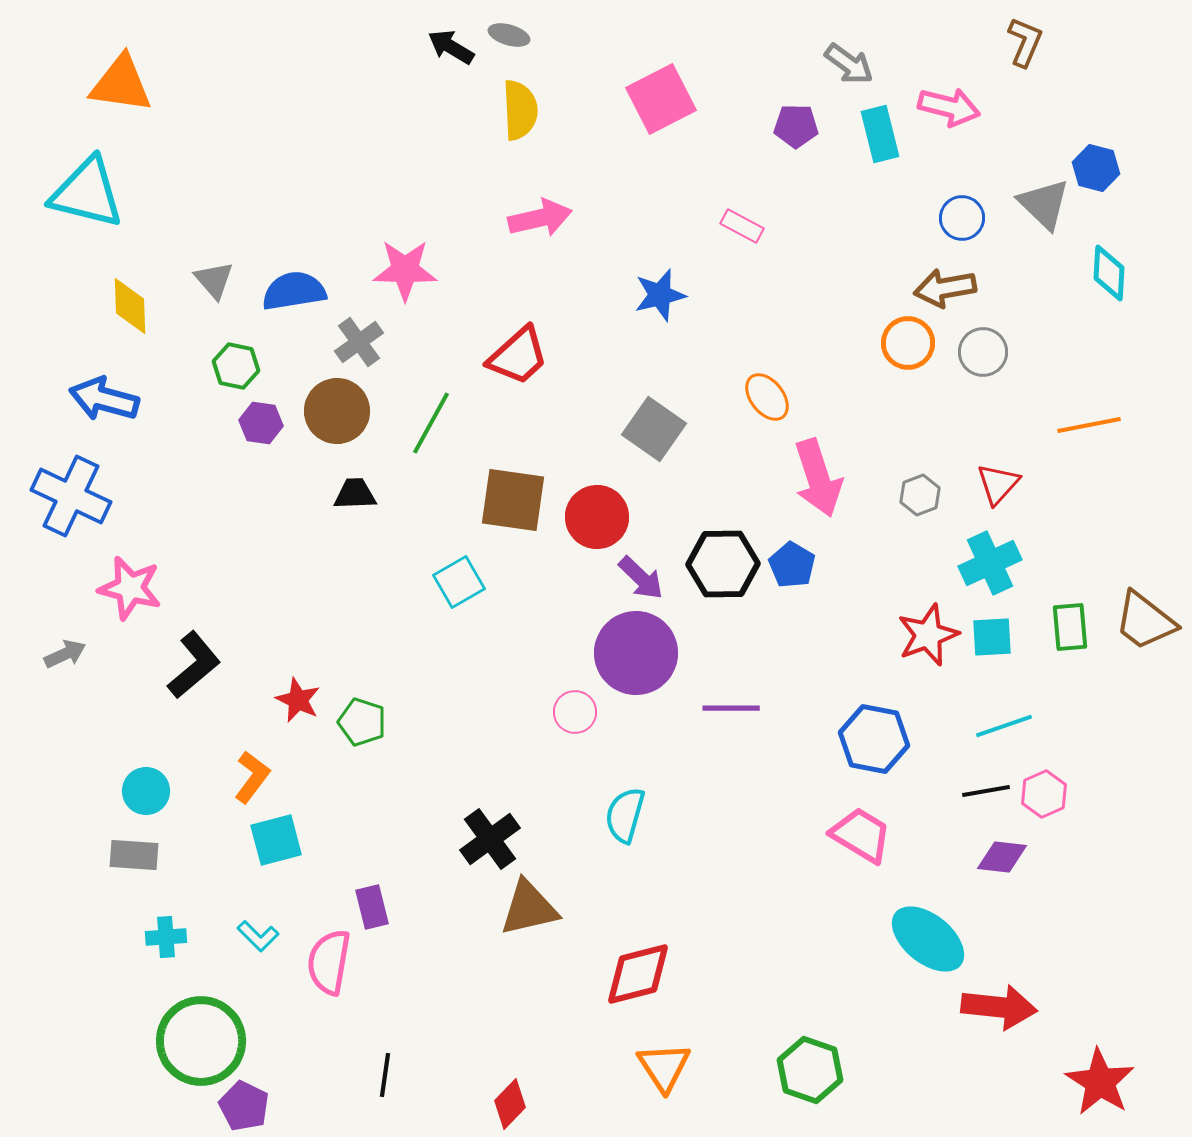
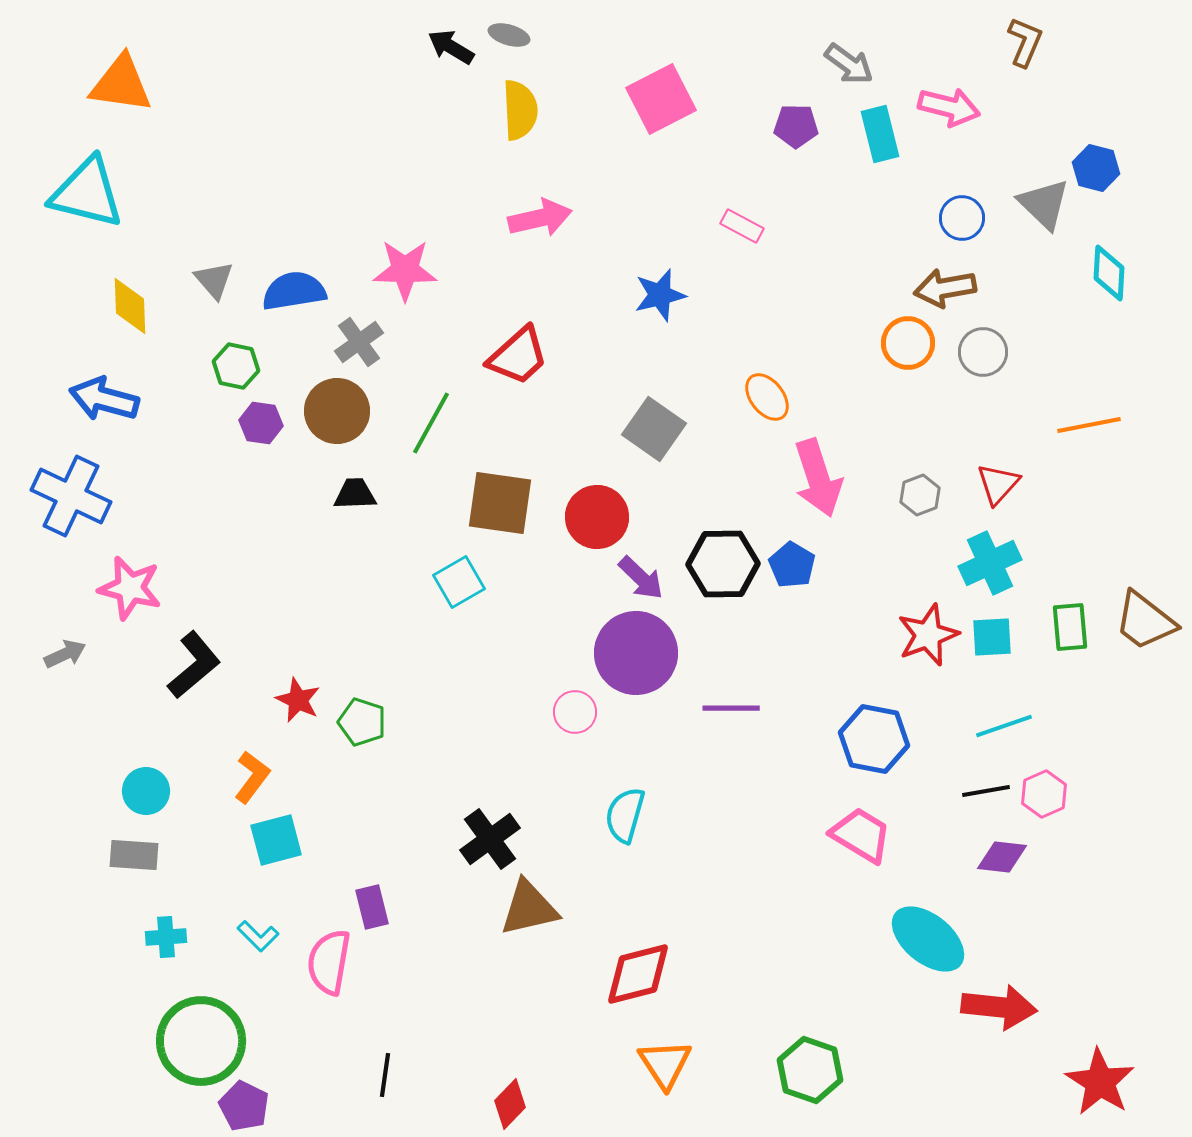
brown square at (513, 500): moved 13 px left, 3 px down
orange triangle at (664, 1067): moved 1 px right, 3 px up
